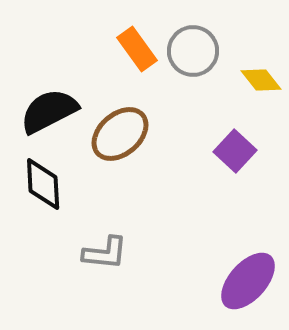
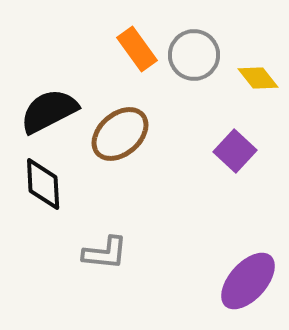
gray circle: moved 1 px right, 4 px down
yellow diamond: moved 3 px left, 2 px up
